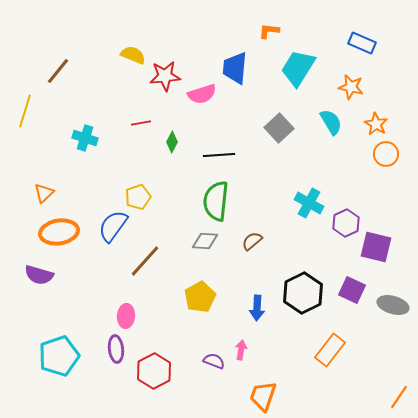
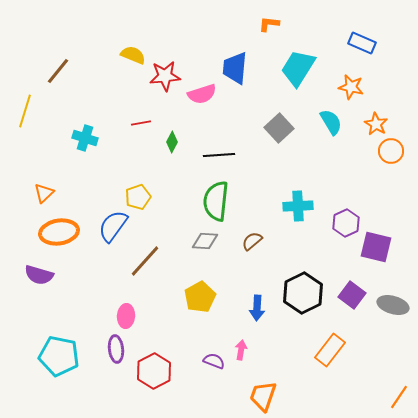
orange L-shape at (269, 31): moved 7 px up
orange circle at (386, 154): moved 5 px right, 3 px up
cyan cross at (309, 203): moved 11 px left, 3 px down; rotated 32 degrees counterclockwise
purple square at (352, 290): moved 5 px down; rotated 12 degrees clockwise
cyan pentagon at (59, 356): rotated 30 degrees clockwise
